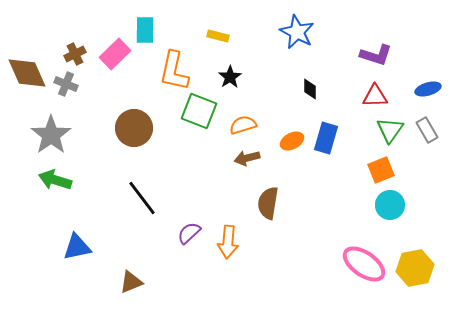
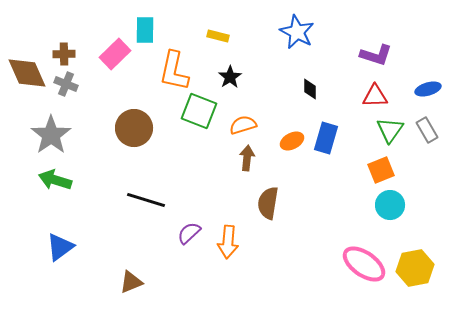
brown cross: moved 11 px left; rotated 25 degrees clockwise
brown arrow: rotated 110 degrees clockwise
black line: moved 4 px right, 2 px down; rotated 36 degrees counterclockwise
blue triangle: moved 17 px left; rotated 24 degrees counterclockwise
